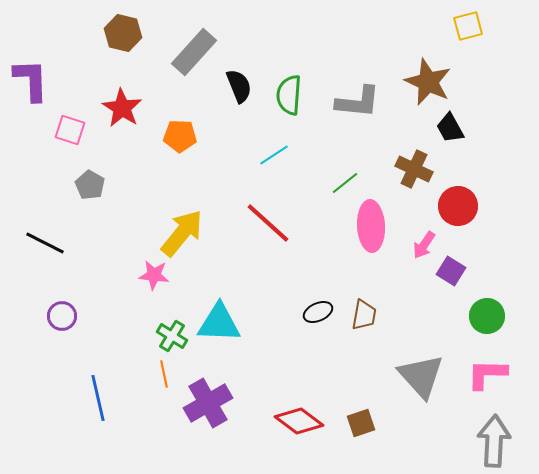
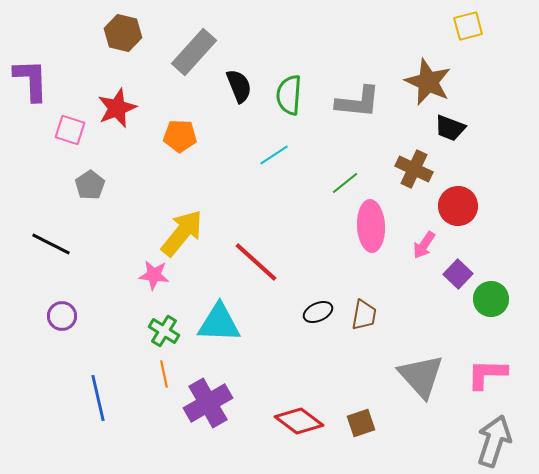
red star: moved 5 px left; rotated 18 degrees clockwise
black trapezoid: rotated 40 degrees counterclockwise
gray pentagon: rotated 8 degrees clockwise
red line: moved 12 px left, 39 px down
black line: moved 6 px right, 1 px down
purple square: moved 7 px right, 3 px down; rotated 12 degrees clockwise
green circle: moved 4 px right, 17 px up
green cross: moved 8 px left, 5 px up
gray arrow: rotated 15 degrees clockwise
